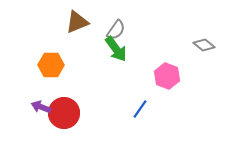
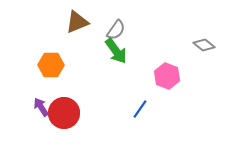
green arrow: moved 2 px down
purple arrow: rotated 36 degrees clockwise
